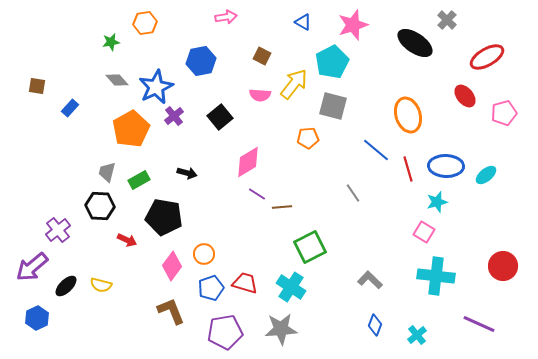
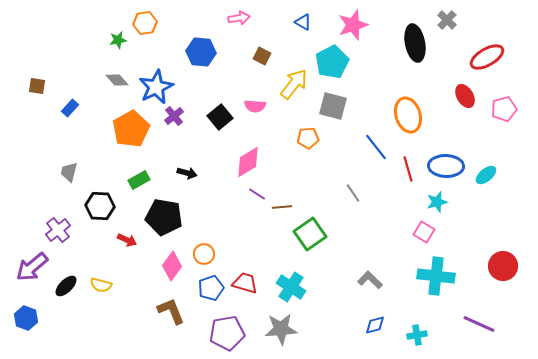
pink arrow at (226, 17): moved 13 px right, 1 px down
green star at (111, 42): moved 7 px right, 2 px up
black ellipse at (415, 43): rotated 45 degrees clockwise
blue hexagon at (201, 61): moved 9 px up; rotated 16 degrees clockwise
pink semicircle at (260, 95): moved 5 px left, 11 px down
red ellipse at (465, 96): rotated 10 degrees clockwise
pink pentagon at (504, 113): moved 4 px up
blue line at (376, 150): moved 3 px up; rotated 12 degrees clockwise
gray trapezoid at (107, 172): moved 38 px left
green square at (310, 247): moved 13 px up; rotated 8 degrees counterclockwise
blue hexagon at (37, 318): moved 11 px left; rotated 15 degrees counterclockwise
blue diamond at (375, 325): rotated 55 degrees clockwise
purple pentagon at (225, 332): moved 2 px right, 1 px down
cyan cross at (417, 335): rotated 30 degrees clockwise
